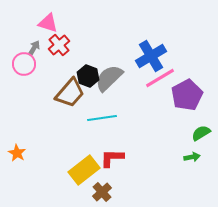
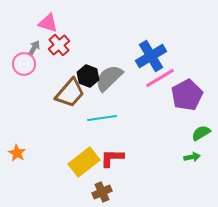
yellow rectangle: moved 8 px up
brown cross: rotated 18 degrees clockwise
